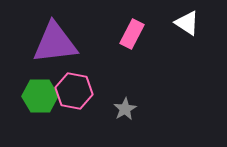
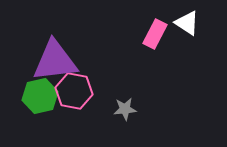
pink rectangle: moved 23 px right
purple triangle: moved 18 px down
green hexagon: rotated 12 degrees counterclockwise
gray star: rotated 25 degrees clockwise
